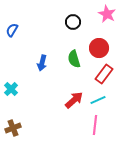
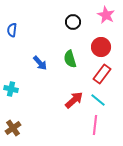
pink star: moved 1 px left, 1 px down
blue semicircle: rotated 24 degrees counterclockwise
red circle: moved 2 px right, 1 px up
green semicircle: moved 4 px left
blue arrow: moved 2 px left; rotated 56 degrees counterclockwise
red rectangle: moved 2 px left
cyan cross: rotated 32 degrees counterclockwise
cyan line: rotated 63 degrees clockwise
brown cross: rotated 14 degrees counterclockwise
